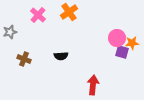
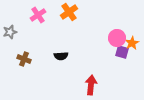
pink cross: rotated 14 degrees clockwise
orange star: rotated 24 degrees counterclockwise
red arrow: moved 2 px left
